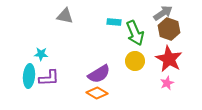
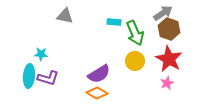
purple L-shape: moved 1 px left; rotated 20 degrees clockwise
